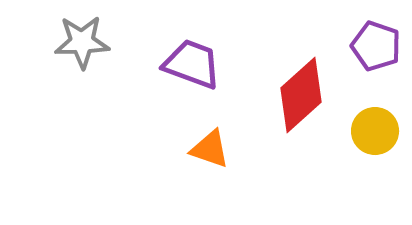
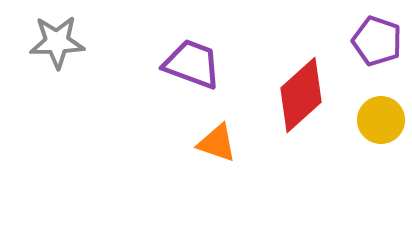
gray star: moved 25 px left
purple pentagon: moved 1 px right, 5 px up
yellow circle: moved 6 px right, 11 px up
orange triangle: moved 7 px right, 6 px up
